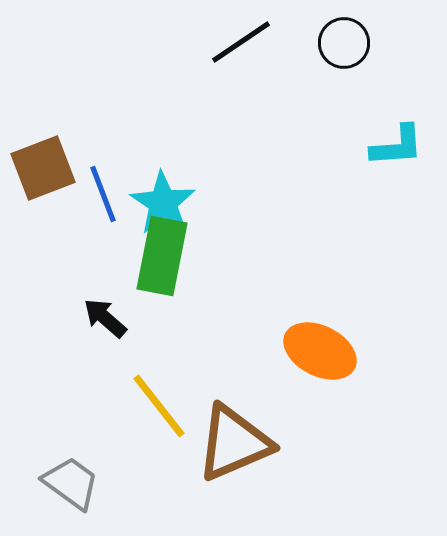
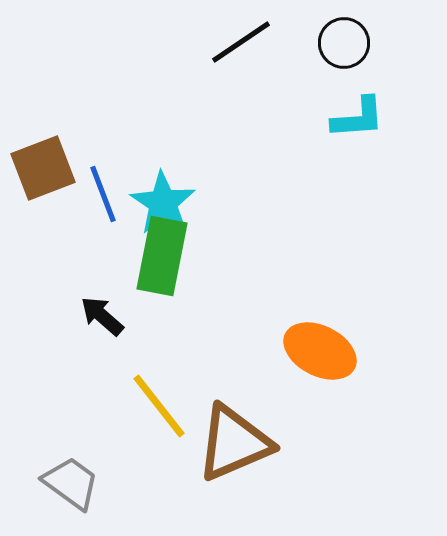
cyan L-shape: moved 39 px left, 28 px up
black arrow: moved 3 px left, 2 px up
